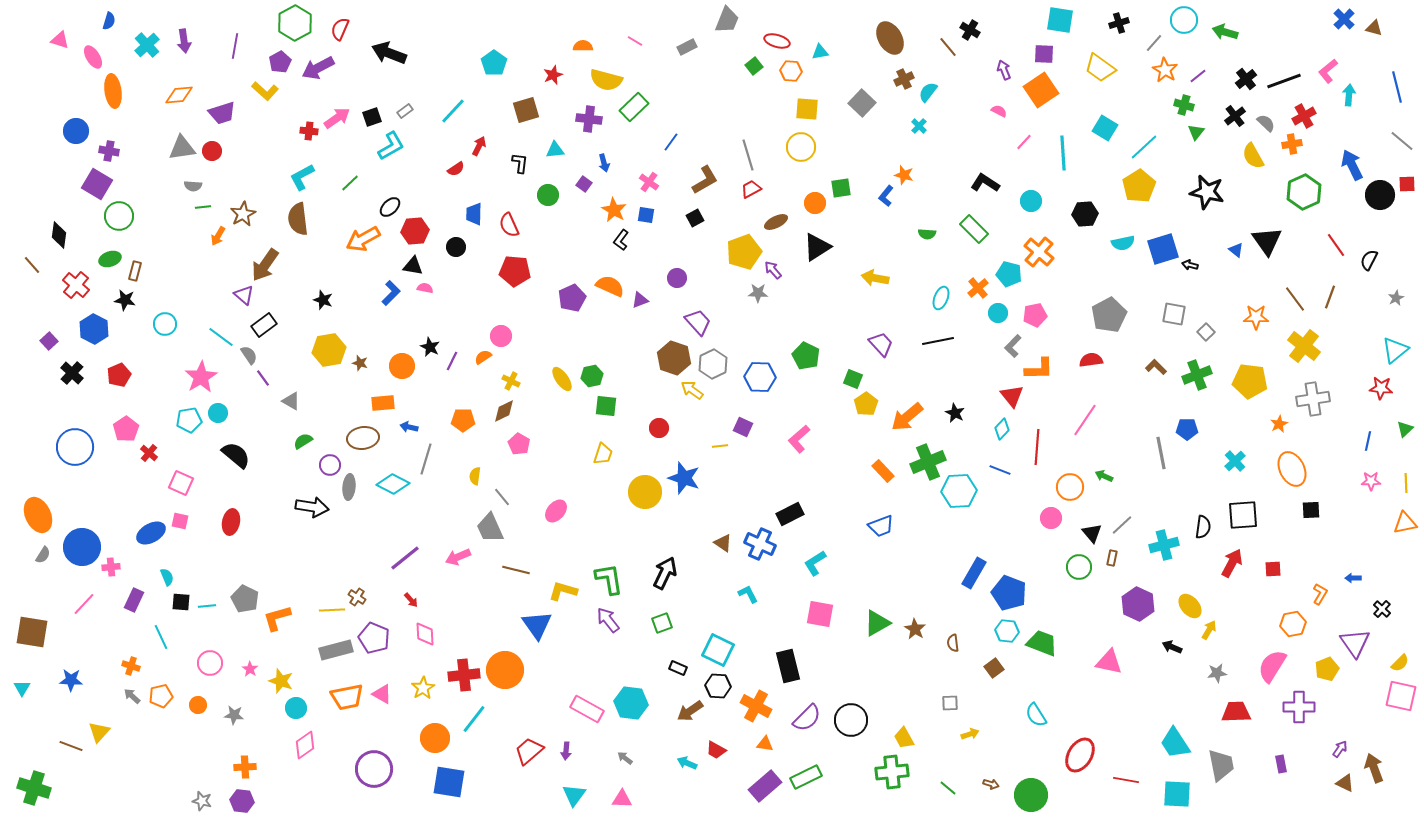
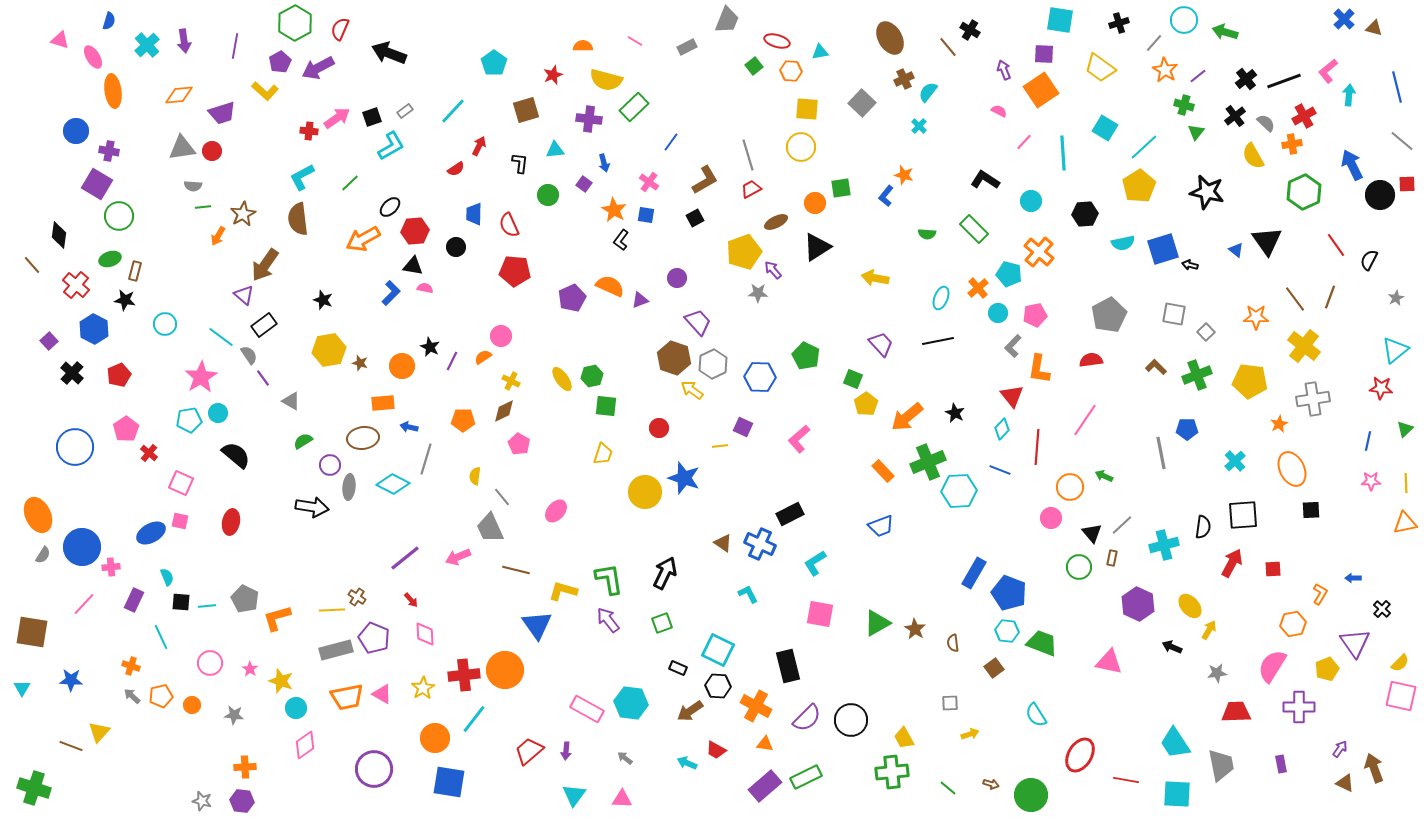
black L-shape at (985, 183): moved 3 px up
orange L-shape at (1039, 369): rotated 100 degrees clockwise
orange circle at (198, 705): moved 6 px left
